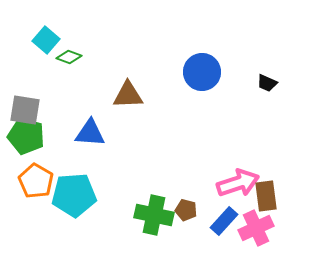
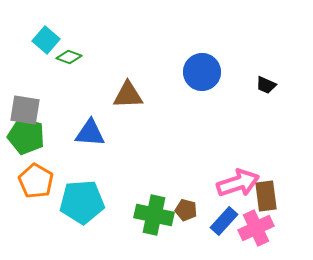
black trapezoid: moved 1 px left, 2 px down
cyan pentagon: moved 8 px right, 7 px down
